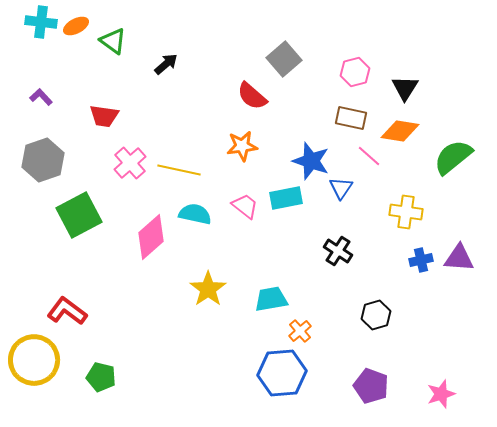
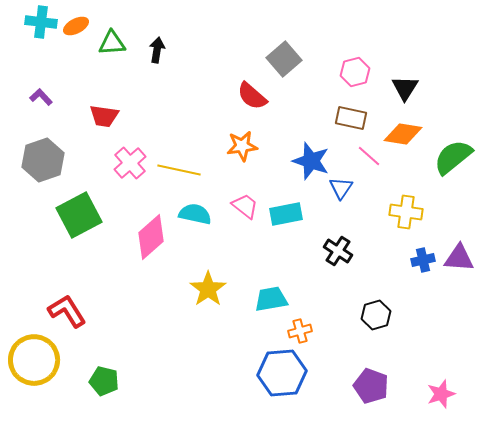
green triangle: moved 1 px left, 2 px down; rotated 40 degrees counterclockwise
black arrow: moved 9 px left, 14 px up; rotated 40 degrees counterclockwise
orange diamond: moved 3 px right, 3 px down
cyan rectangle: moved 16 px down
blue cross: moved 2 px right
red L-shape: rotated 21 degrees clockwise
orange cross: rotated 25 degrees clockwise
green pentagon: moved 3 px right, 4 px down
